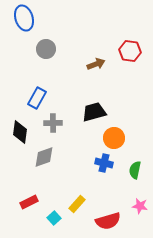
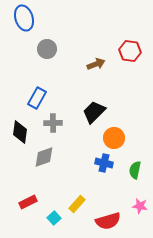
gray circle: moved 1 px right
black trapezoid: rotated 30 degrees counterclockwise
red rectangle: moved 1 px left
